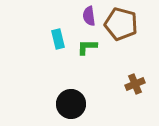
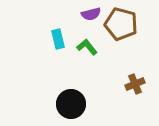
purple semicircle: moved 2 px right, 2 px up; rotated 96 degrees counterclockwise
green L-shape: rotated 50 degrees clockwise
